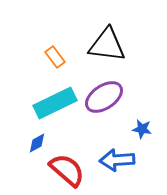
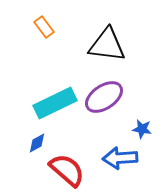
orange rectangle: moved 11 px left, 30 px up
blue arrow: moved 3 px right, 2 px up
